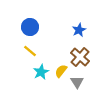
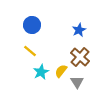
blue circle: moved 2 px right, 2 px up
